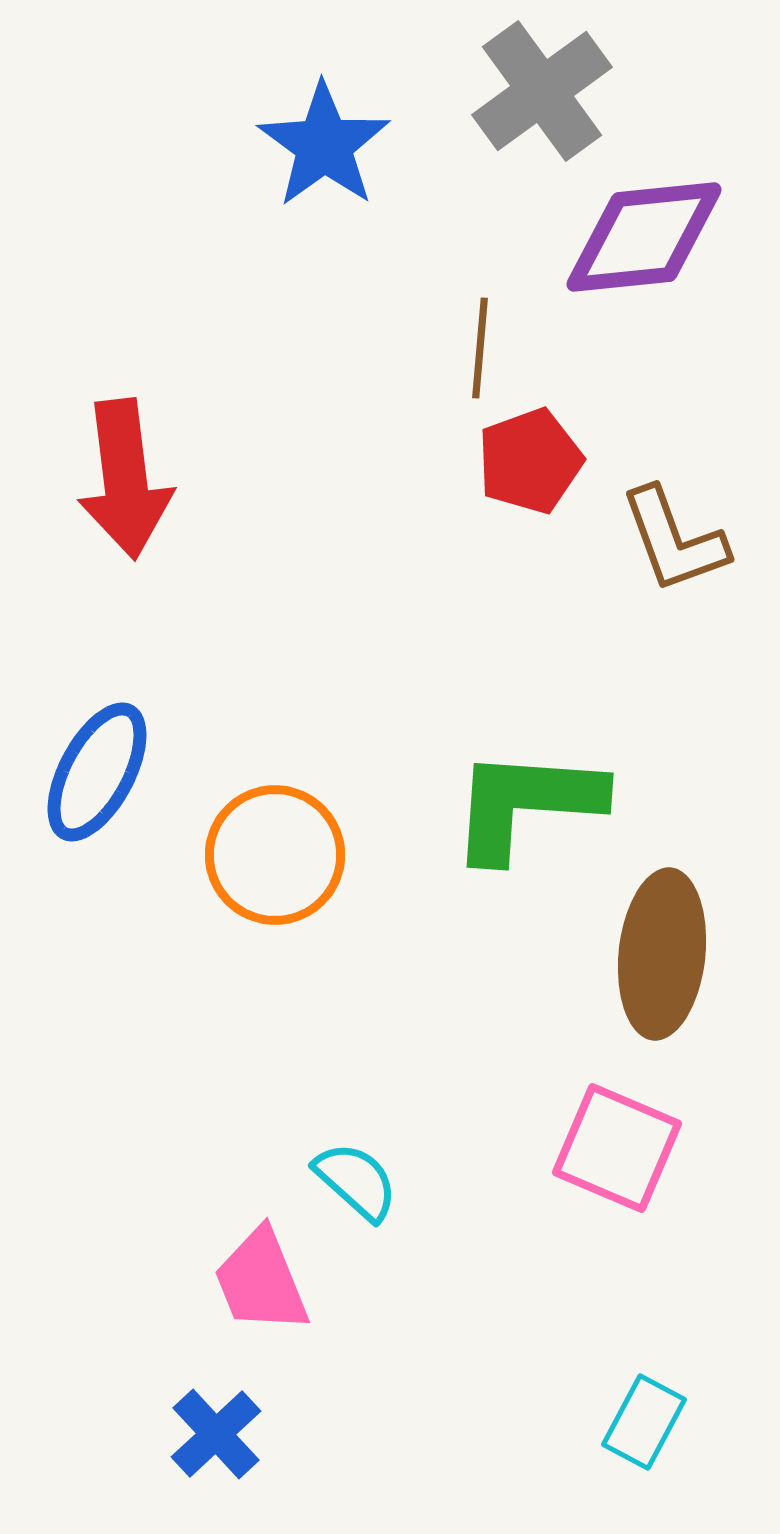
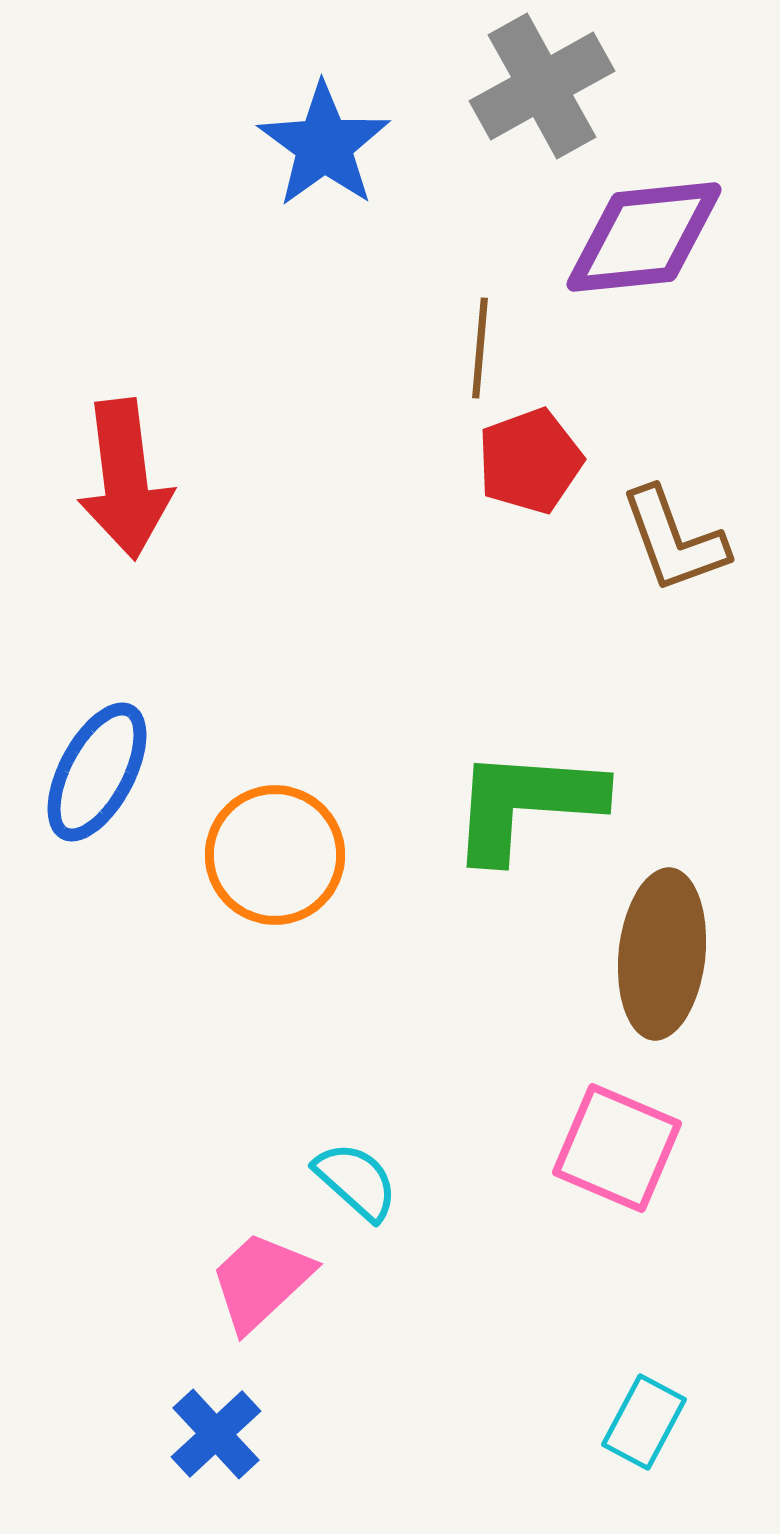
gray cross: moved 5 px up; rotated 7 degrees clockwise
pink trapezoid: rotated 69 degrees clockwise
